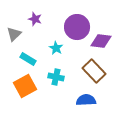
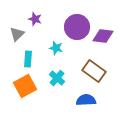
gray triangle: moved 3 px right
purple diamond: moved 2 px right, 5 px up
cyan star: rotated 16 degrees counterclockwise
cyan rectangle: rotated 63 degrees clockwise
brown rectangle: rotated 10 degrees counterclockwise
cyan cross: moved 1 px right, 1 px down; rotated 28 degrees clockwise
